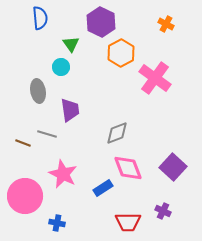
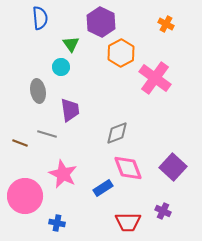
brown line: moved 3 px left
